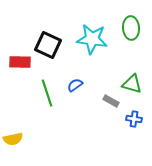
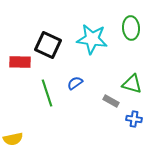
blue semicircle: moved 2 px up
